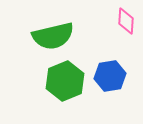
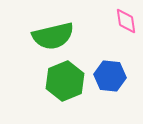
pink diamond: rotated 12 degrees counterclockwise
blue hexagon: rotated 16 degrees clockwise
